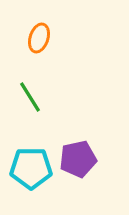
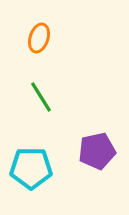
green line: moved 11 px right
purple pentagon: moved 19 px right, 8 px up
